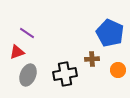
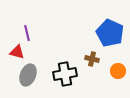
purple line: rotated 42 degrees clockwise
red triangle: rotated 35 degrees clockwise
brown cross: rotated 16 degrees clockwise
orange circle: moved 1 px down
